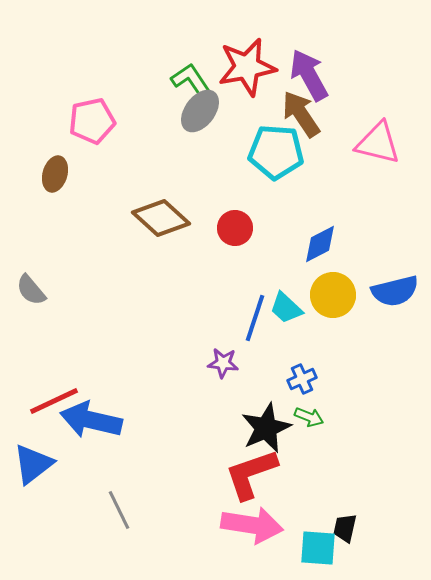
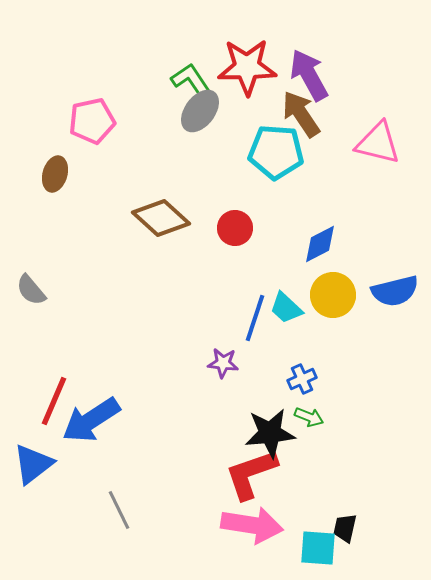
red star: rotated 10 degrees clockwise
red line: rotated 42 degrees counterclockwise
blue arrow: rotated 46 degrees counterclockwise
black star: moved 4 px right, 5 px down; rotated 18 degrees clockwise
